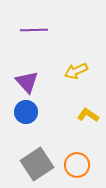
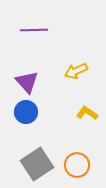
yellow L-shape: moved 1 px left, 2 px up
